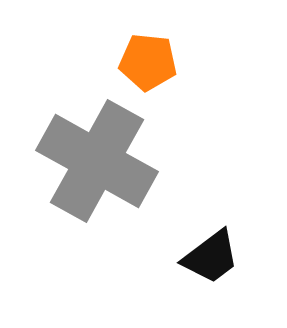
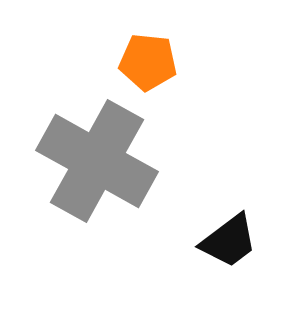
black trapezoid: moved 18 px right, 16 px up
